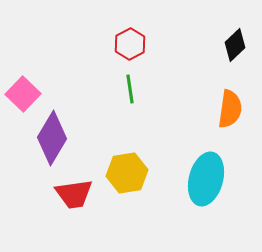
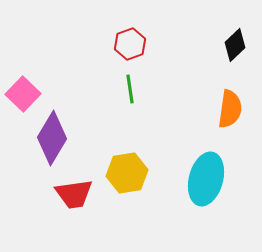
red hexagon: rotated 8 degrees clockwise
